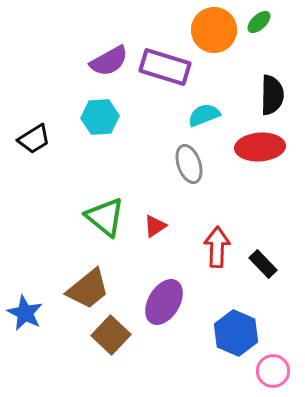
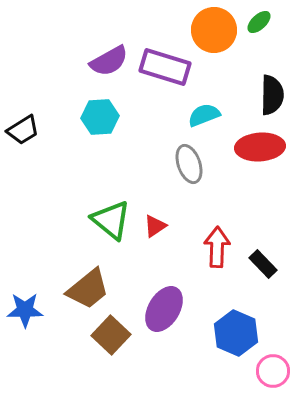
black trapezoid: moved 11 px left, 9 px up
green triangle: moved 6 px right, 3 px down
purple ellipse: moved 7 px down
blue star: moved 3 px up; rotated 27 degrees counterclockwise
